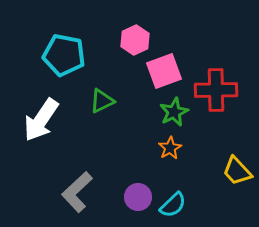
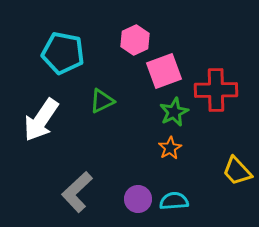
cyan pentagon: moved 1 px left, 2 px up
purple circle: moved 2 px down
cyan semicircle: moved 1 px right, 4 px up; rotated 140 degrees counterclockwise
